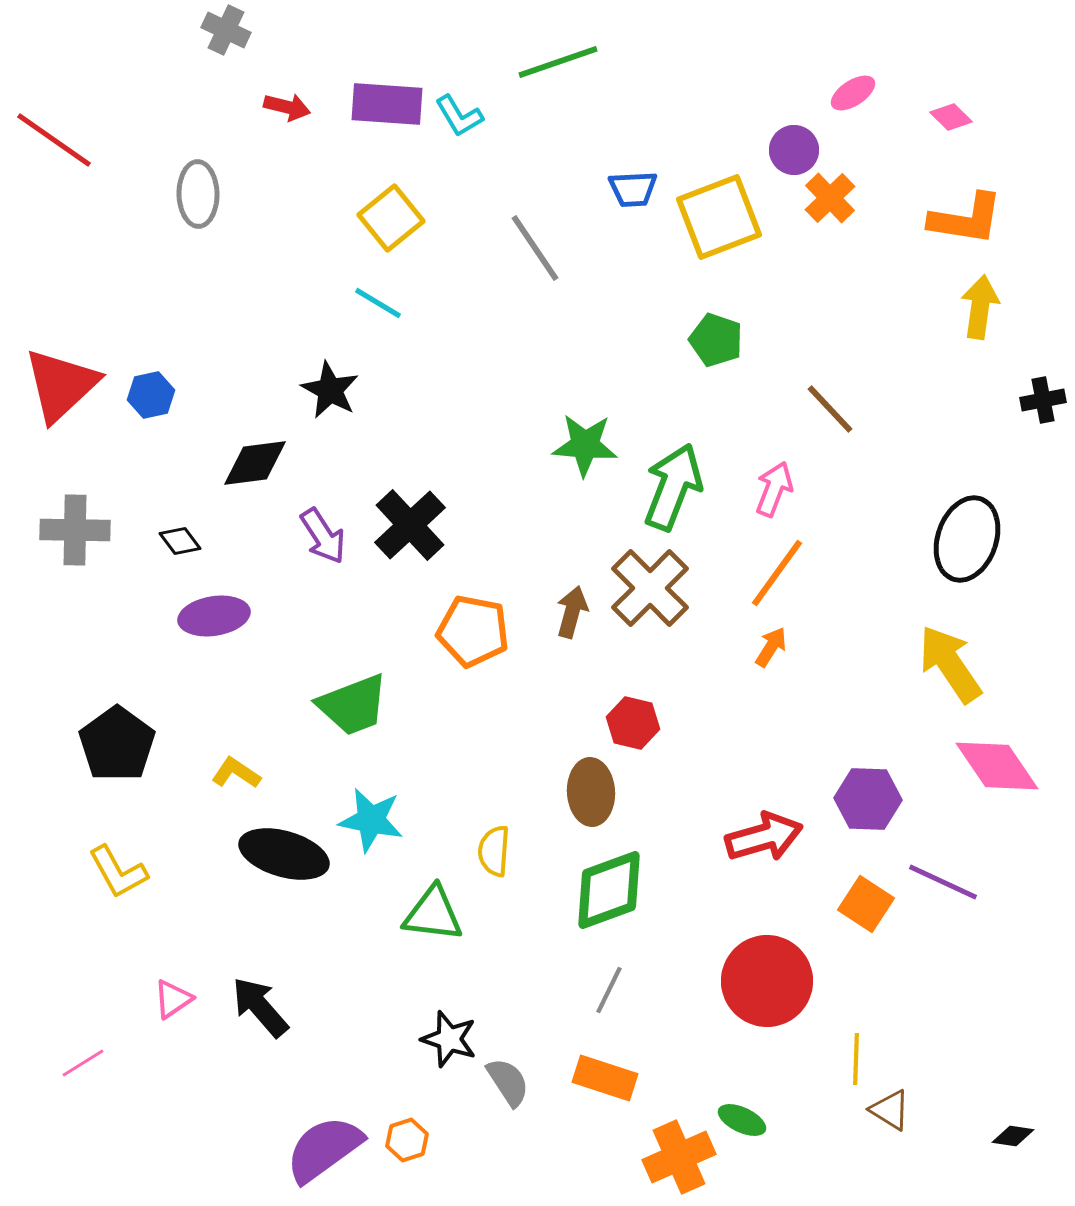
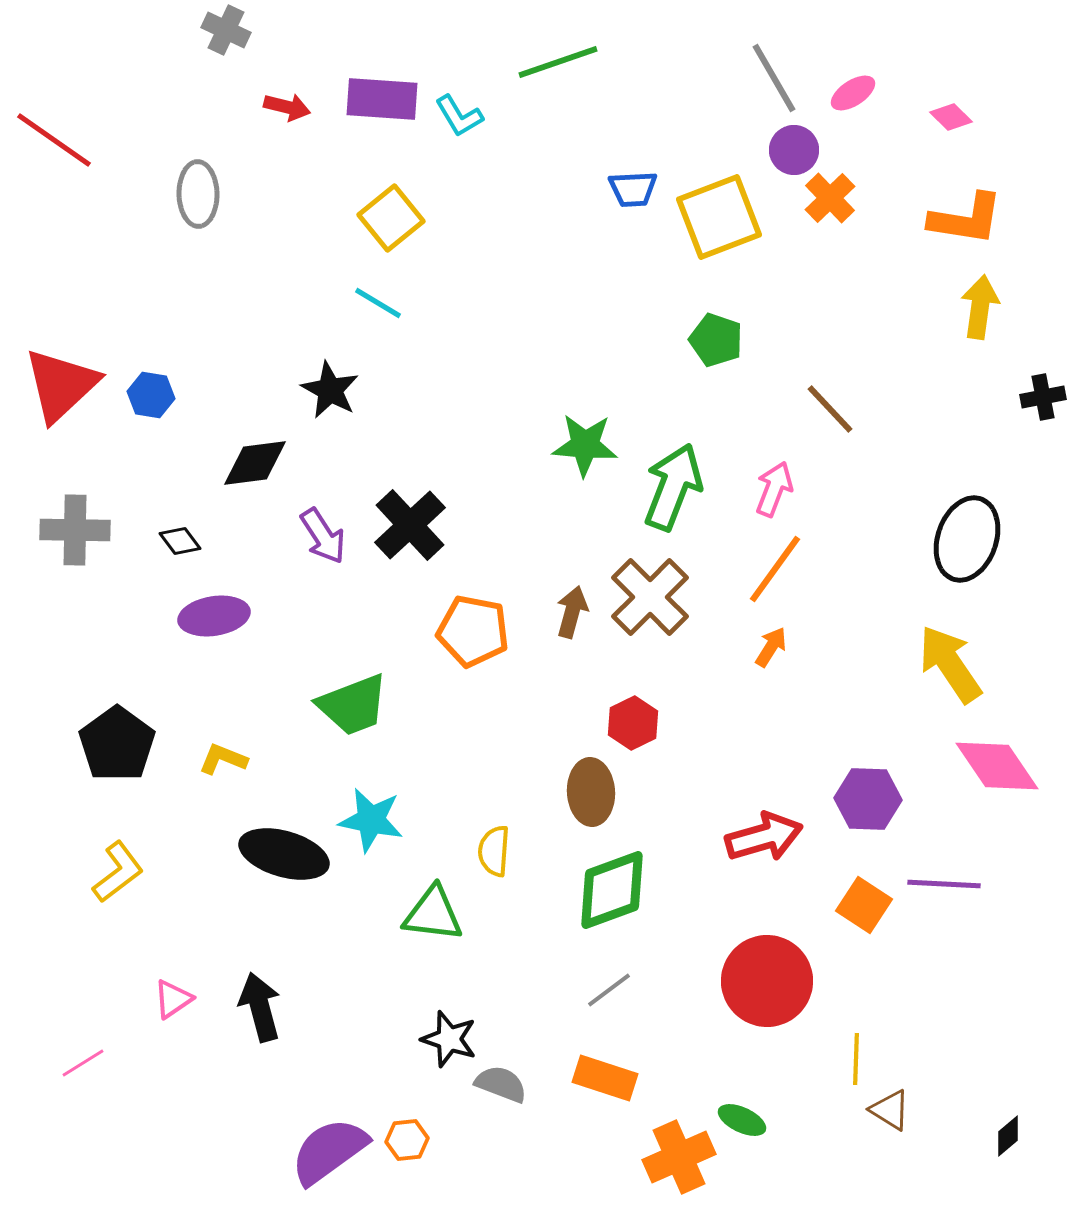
purple rectangle at (387, 104): moved 5 px left, 5 px up
gray line at (535, 248): moved 239 px right, 170 px up; rotated 4 degrees clockwise
blue hexagon at (151, 395): rotated 21 degrees clockwise
black cross at (1043, 400): moved 3 px up
orange line at (777, 573): moved 2 px left, 4 px up
brown cross at (650, 588): moved 9 px down
red hexagon at (633, 723): rotated 21 degrees clockwise
yellow L-shape at (236, 773): moved 13 px left, 14 px up; rotated 12 degrees counterclockwise
yellow L-shape at (118, 872): rotated 98 degrees counterclockwise
purple line at (943, 882): moved 1 px right, 2 px down; rotated 22 degrees counterclockwise
green diamond at (609, 890): moved 3 px right
orange square at (866, 904): moved 2 px left, 1 px down
gray line at (609, 990): rotated 27 degrees clockwise
black arrow at (260, 1007): rotated 26 degrees clockwise
gray semicircle at (508, 1082): moved 7 px left, 2 px down; rotated 36 degrees counterclockwise
black diamond at (1013, 1136): moved 5 px left; rotated 48 degrees counterclockwise
orange hexagon at (407, 1140): rotated 12 degrees clockwise
purple semicircle at (324, 1149): moved 5 px right, 2 px down
